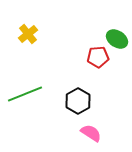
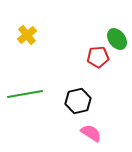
yellow cross: moved 1 px left, 1 px down
green ellipse: rotated 20 degrees clockwise
green line: rotated 12 degrees clockwise
black hexagon: rotated 15 degrees clockwise
